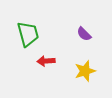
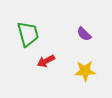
red arrow: rotated 24 degrees counterclockwise
yellow star: rotated 15 degrees clockwise
